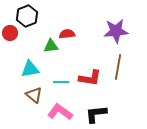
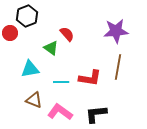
red semicircle: rotated 56 degrees clockwise
green triangle: moved 2 px down; rotated 42 degrees clockwise
brown triangle: moved 5 px down; rotated 18 degrees counterclockwise
